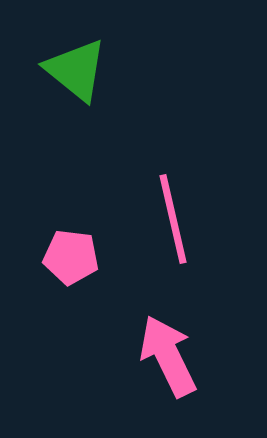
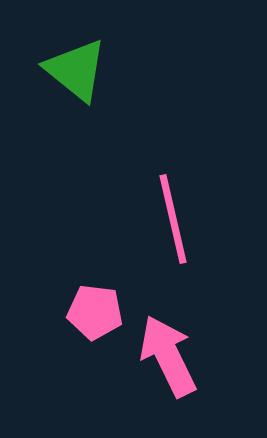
pink pentagon: moved 24 px right, 55 px down
